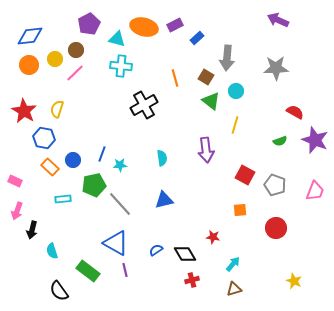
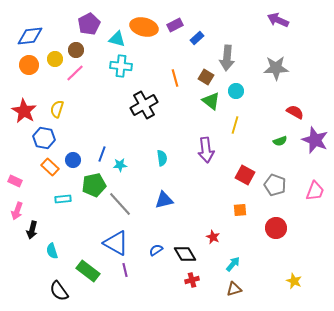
red star at (213, 237): rotated 16 degrees clockwise
